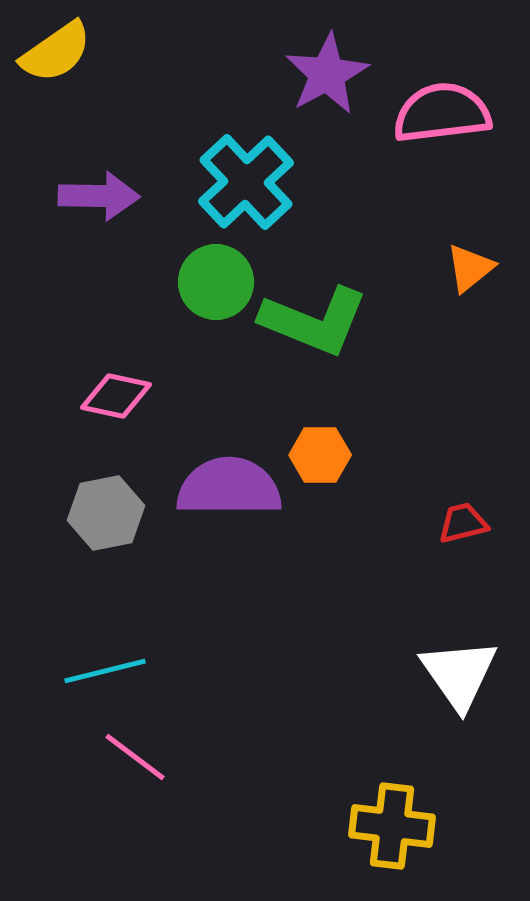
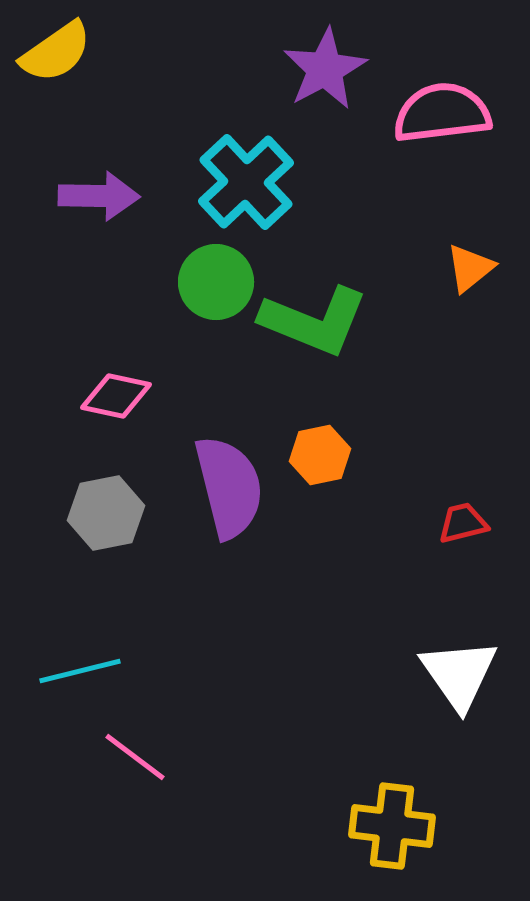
purple star: moved 2 px left, 5 px up
orange hexagon: rotated 12 degrees counterclockwise
purple semicircle: rotated 76 degrees clockwise
cyan line: moved 25 px left
